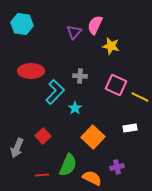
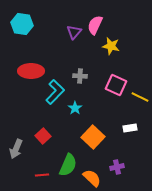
gray arrow: moved 1 px left, 1 px down
orange semicircle: rotated 18 degrees clockwise
